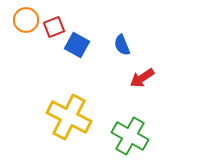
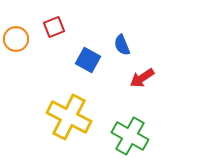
orange circle: moved 10 px left, 19 px down
blue square: moved 11 px right, 15 px down
